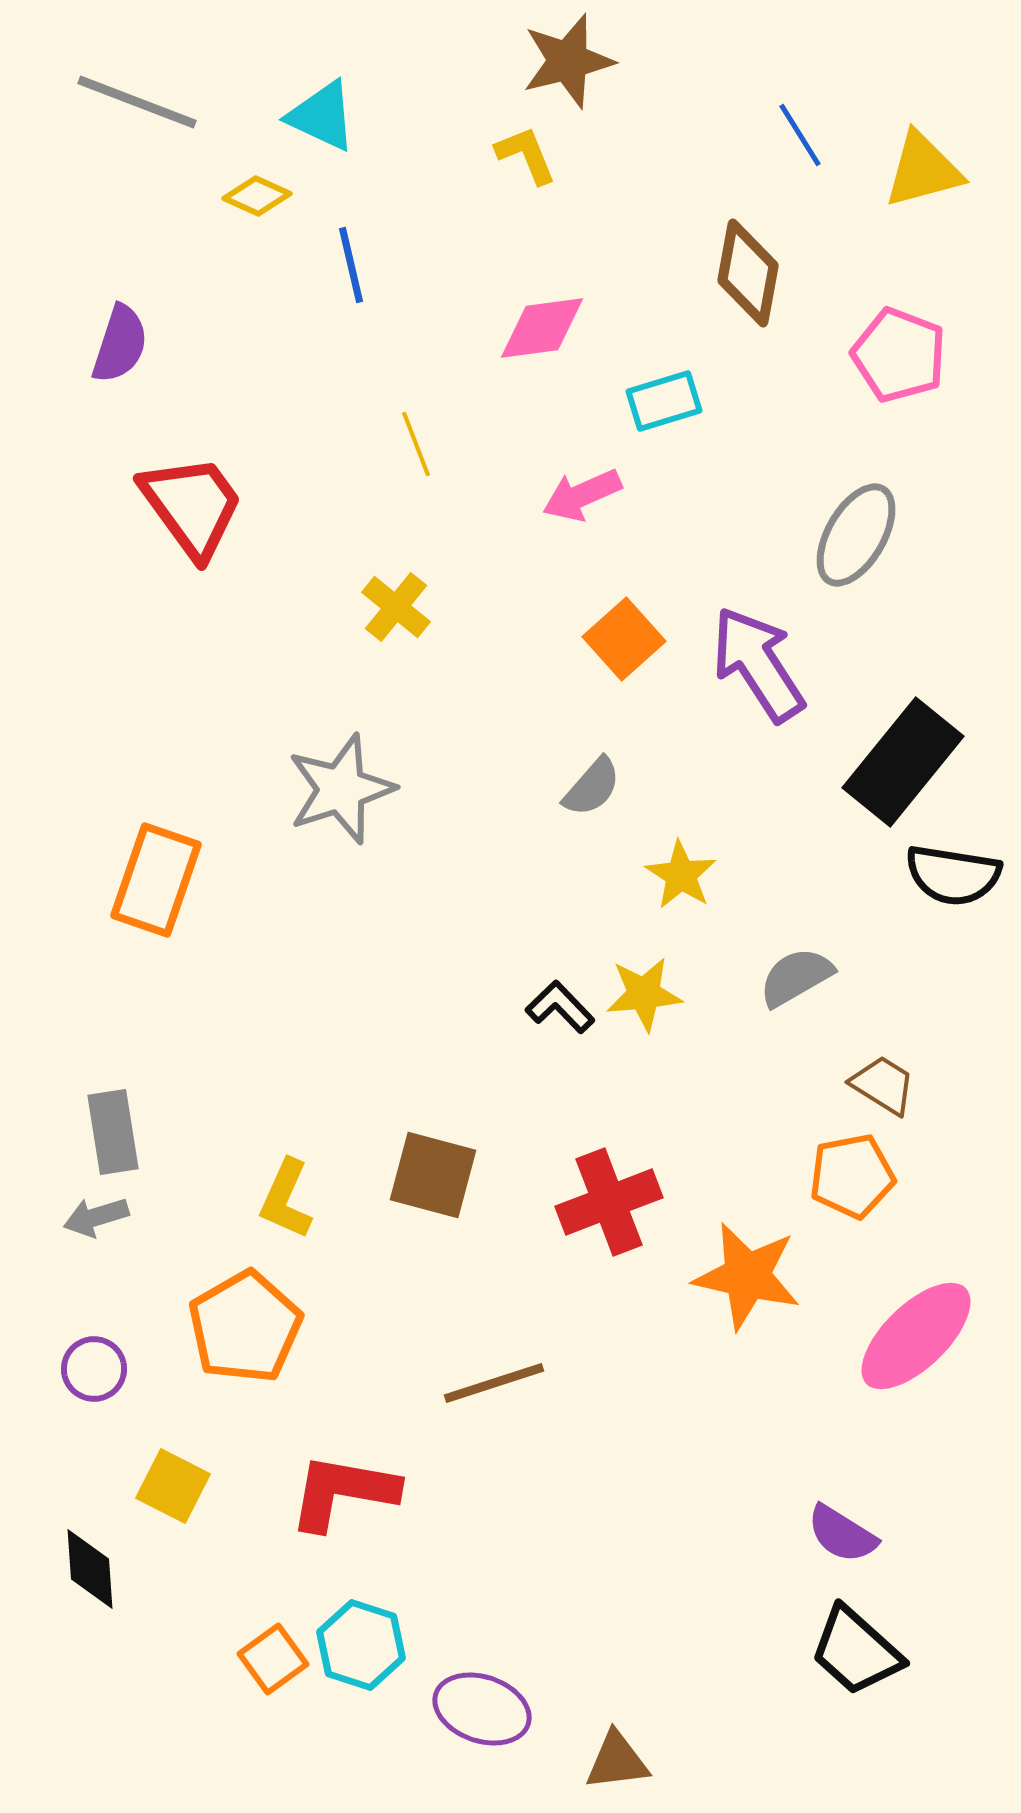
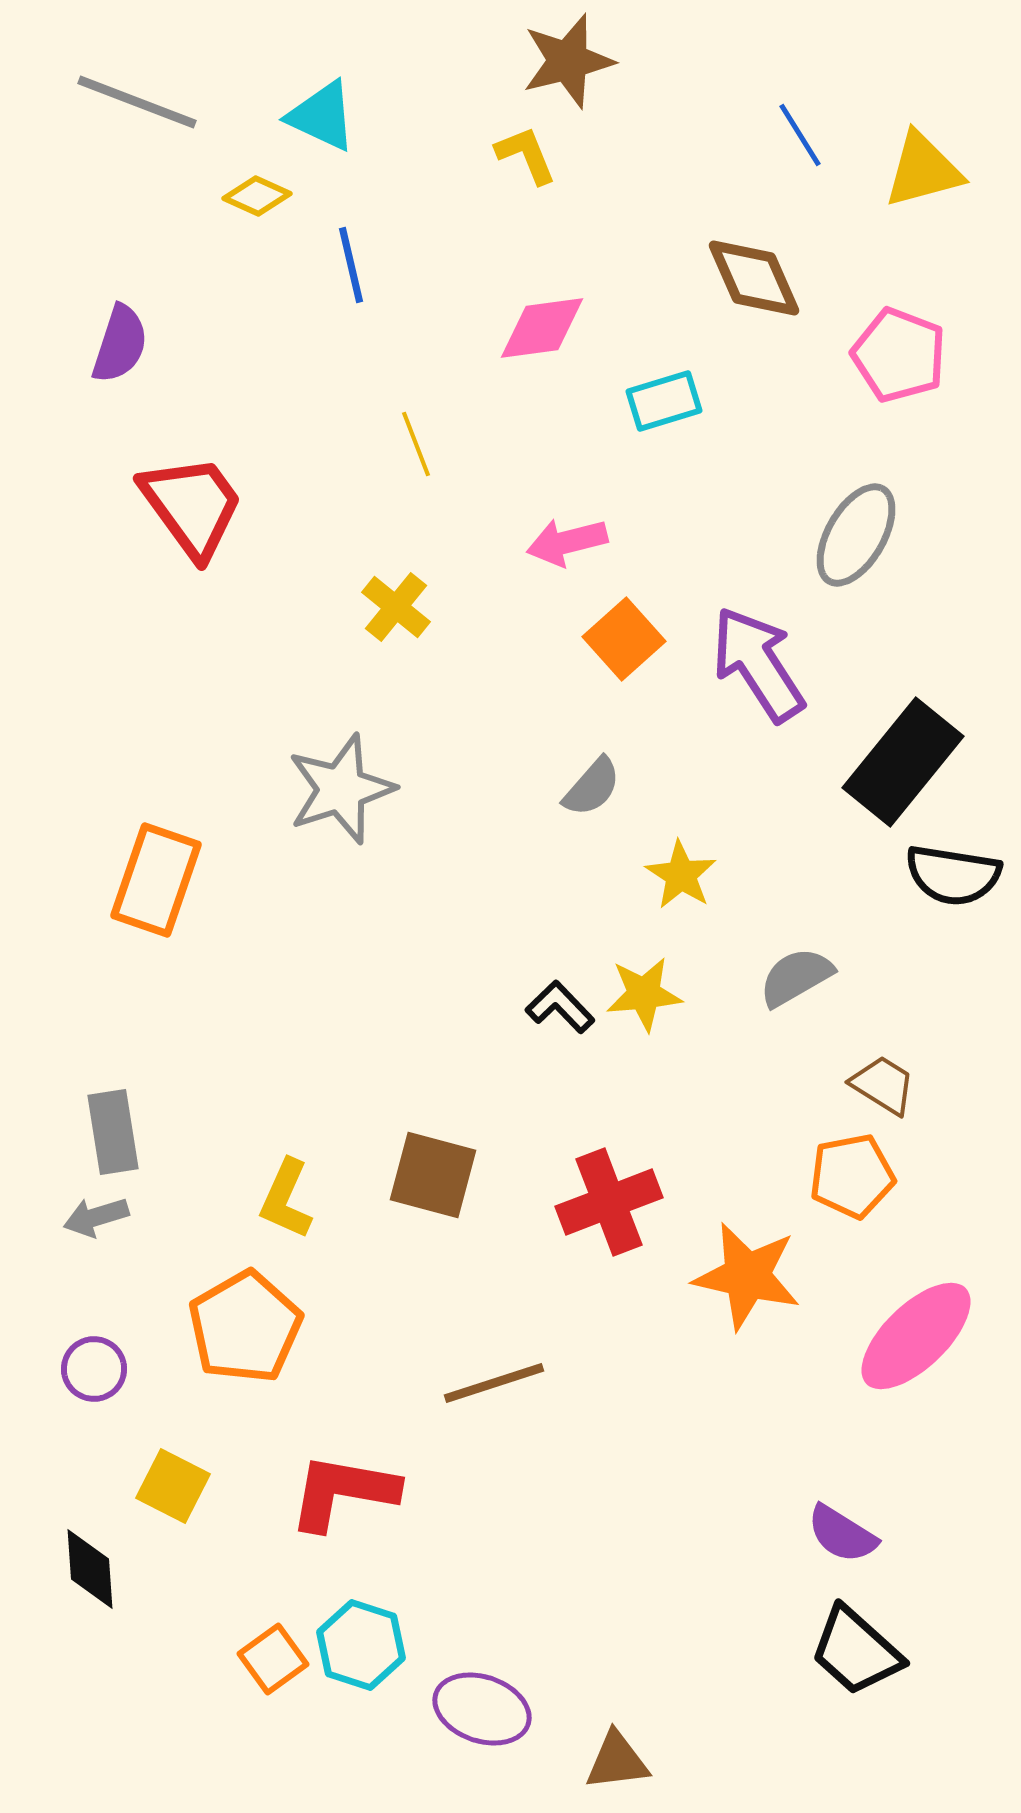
brown diamond at (748, 273): moved 6 px right, 5 px down; rotated 34 degrees counterclockwise
pink arrow at (582, 495): moved 15 px left, 47 px down; rotated 10 degrees clockwise
